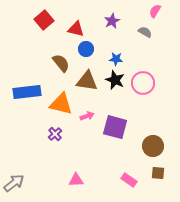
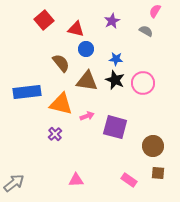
gray semicircle: moved 1 px right, 1 px up
